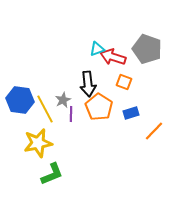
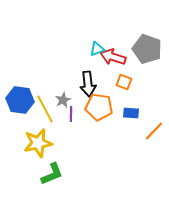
orange pentagon: rotated 24 degrees counterclockwise
blue rectangle: rotated 21 degrees clockwise
